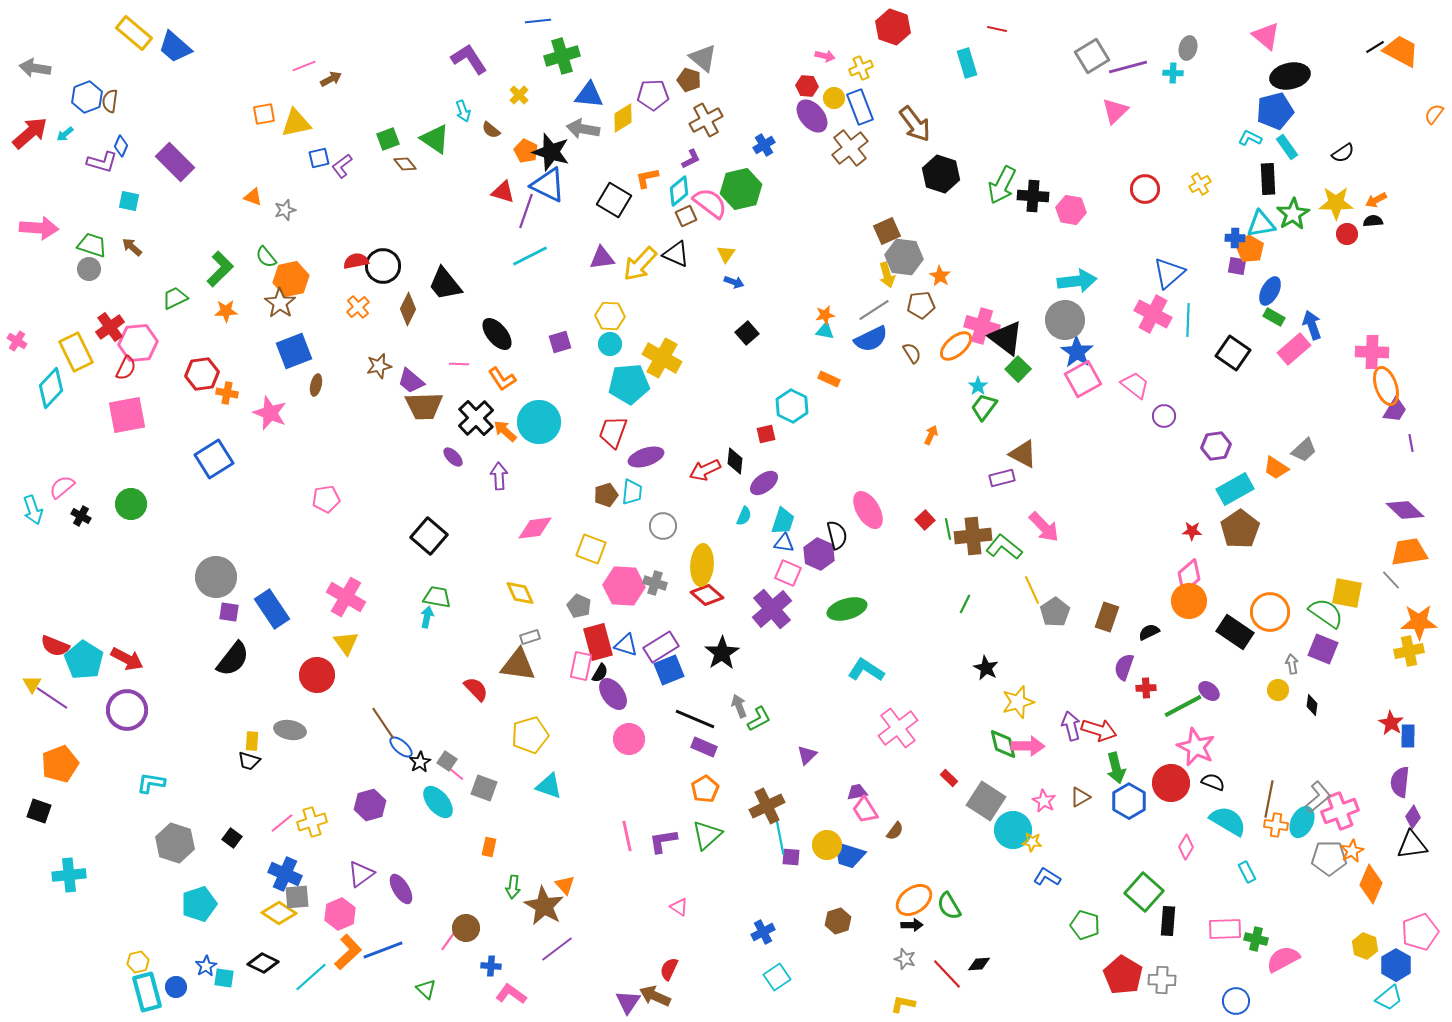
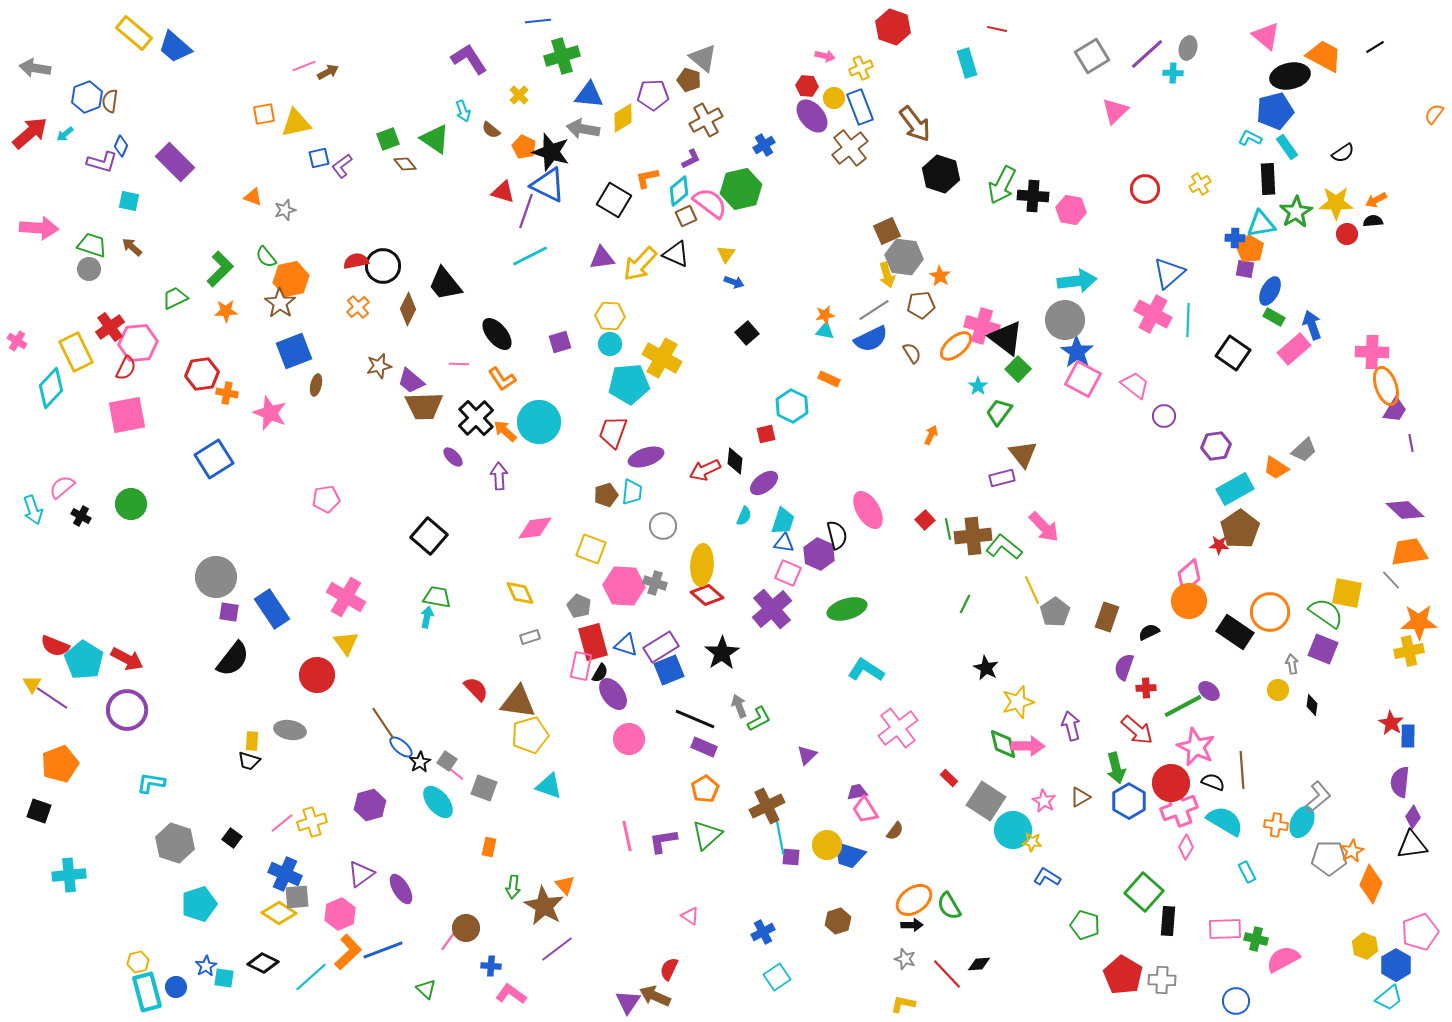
orange trapezoid at (1401, 51): moved 77 px left, 5 px down
purple line at (1128, 67): moved 19 px right, 13 px up; rotated 27 degrees counterclockwise
brown arrow at (331, 79): moved 3 px left, 7 px up
orange pentagon at (526, 151): moved 2 px left, 4 px up
green star at (1293, 214): moved 3 px right, 2 px up
purple square at (1237, 266): moved 8 px right, 3 px down
pink square at (1083, 379): rotated 33 degrees counterclockwise
green trapezoid at (984, 407): moved 15 px right, 5 px down
brown triangle at (1023, 454): rotated 24 degrees clockwise
red star at (1192, 531): moved 27 px right, 14 px down
red rectangle at (598, 642): moved 5 px left
brown triangle at (518, 665): moved 37 px down
red arrow at (1099, 730): moved 38 px right; rotated 24 degrees clockwise
brown line at (1269, 799): moved 27 px left, 29 px up; rotated 15 degrees counterclockwise
pink cross at (1340, 811): moved 161 px left, 3 px up
cyan semicircle at (1228, 821): moved 3 px left
pink triangle at (679, 907): moved 11 px right, 9 px down
